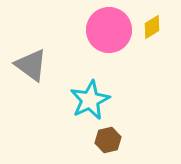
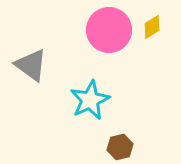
brown hexagon: moved 12 px right, 7 px down
